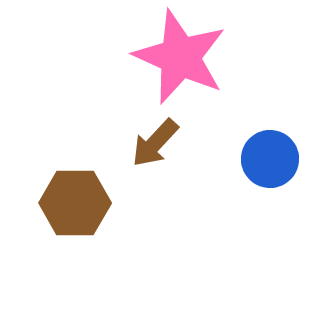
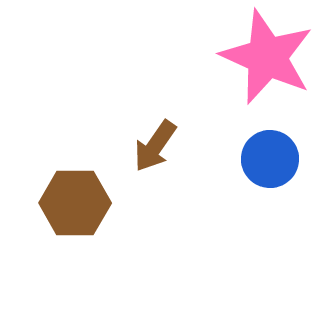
pink star: moved 87 px right
brown arrow: moved 3 px down; rotated 8 degrees counterclockwise
